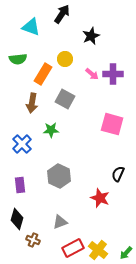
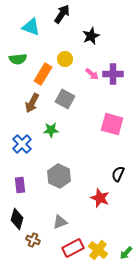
brown arrow: rotated 18 degrees clockwise
